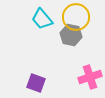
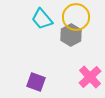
gray hexagon: rotated 20 degrees clockwise
pink cross: rotated 25 degrees counterclockwise
purple square: moved 1 px up
